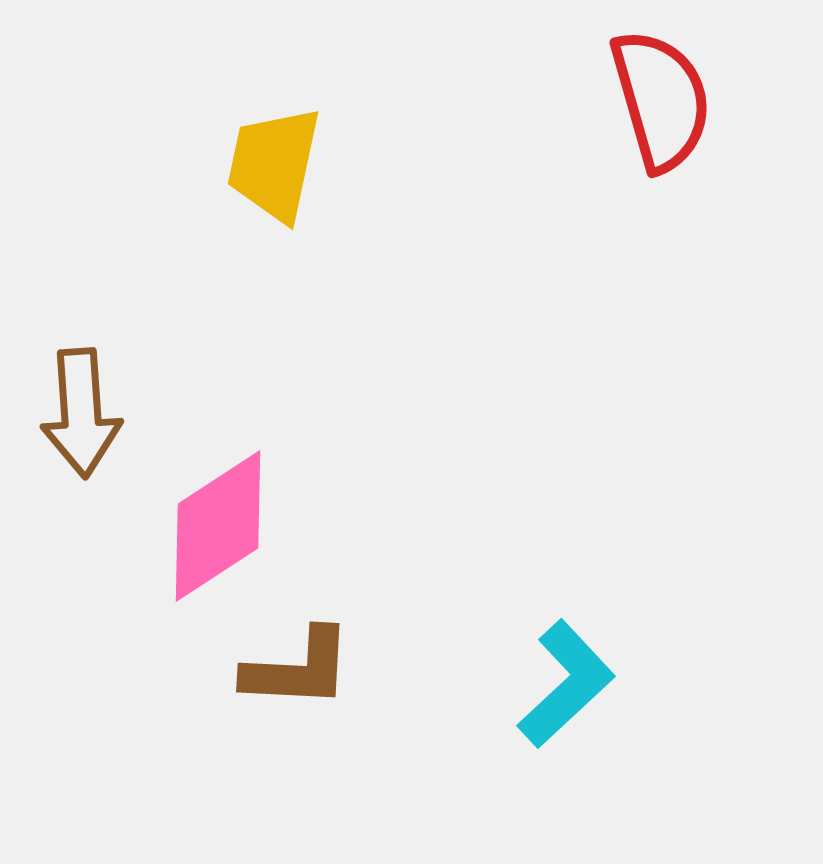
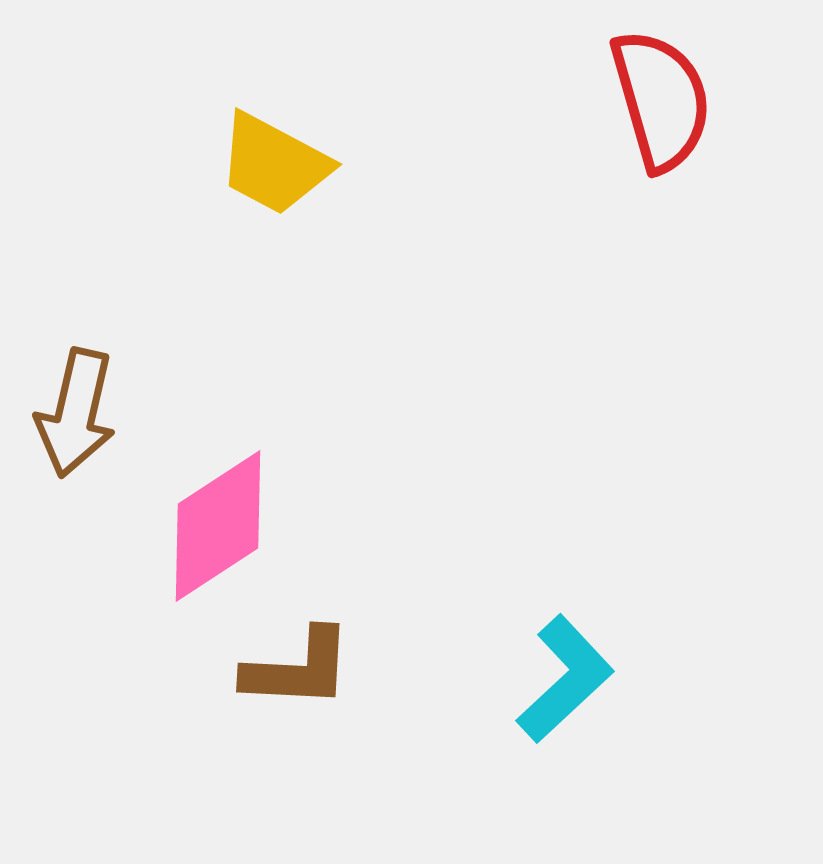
yellow trapezoid: rotated 74 degrees counterclockwise
brown arrow: moved 5 px left; rotated 17 degrees clockwise
cyan L-shape: moved 1 px left, 5 px up
